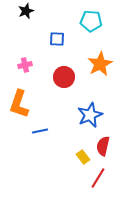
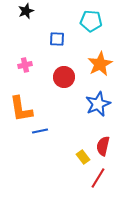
orange L-shape: moved 2 px right, 5 px down; rotated 28 degrees counterclockwise
blue star: moved 8 px right, 11 px up
